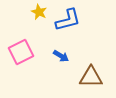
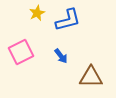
yellow star: moved 2 px left, 1 px down; rotated 21 degrees clockwise
blue arrow: rotated 21 degrees clockwise
